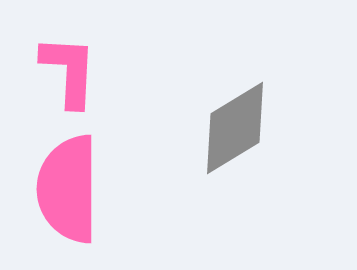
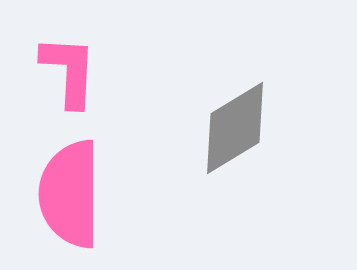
pink semicircle: moved 2 px right, 5 px down
